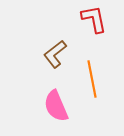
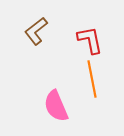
red L-shape: moved 4 px left, 21 px down
brown L-shape: moved 19 px left, 23 px up
